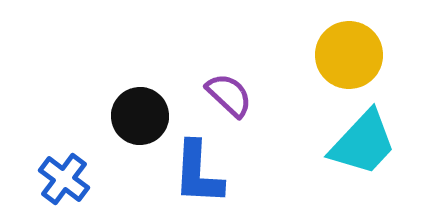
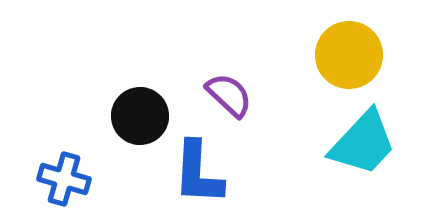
blue cross: rotated 21 degrees counterclockwise
